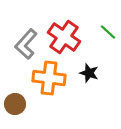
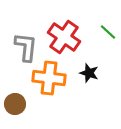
gray L-shape: moved 3 px down; rotated 144 degrees clockwise
